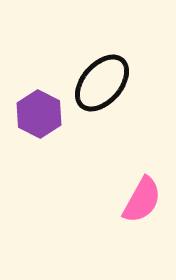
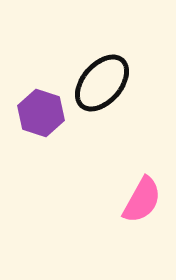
purple hexagon: moved 2 px right, 1 px up; rotated 9 degrees counterclockwise
